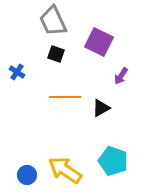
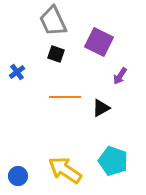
blue cross: rotated 21 degrees clockwise
purple arrow: moved 1 px left
blue circle: moved 9 px left, 1 px down
